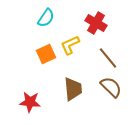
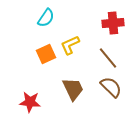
red cross: moved 17 px right; rotated 35 degrees counterclockwise
brown trapezoid: rotated 20 degrees counterclockwise
